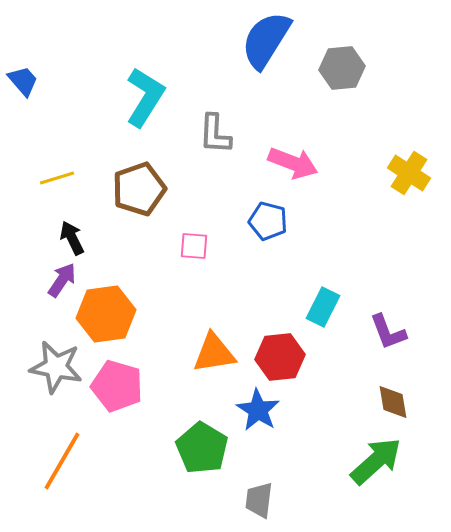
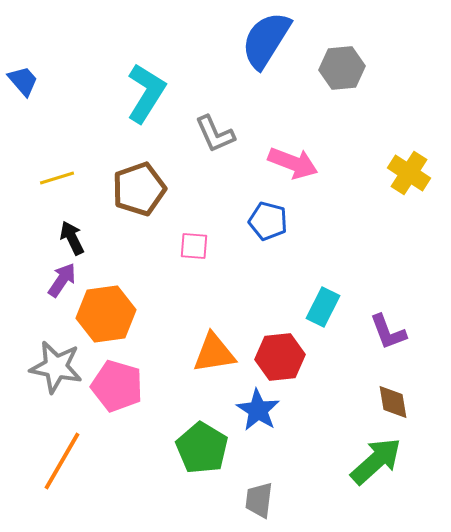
cyan L-shape: moved 1 px right, 4 px up
gray L-shape: rotated 27 degrees counterclockwise
